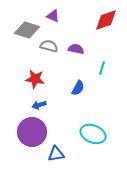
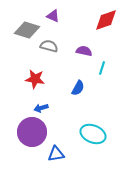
purple semicircle: moved 8 px right, 2 px down
blue arrow: moved 2 px right, 3 px down
